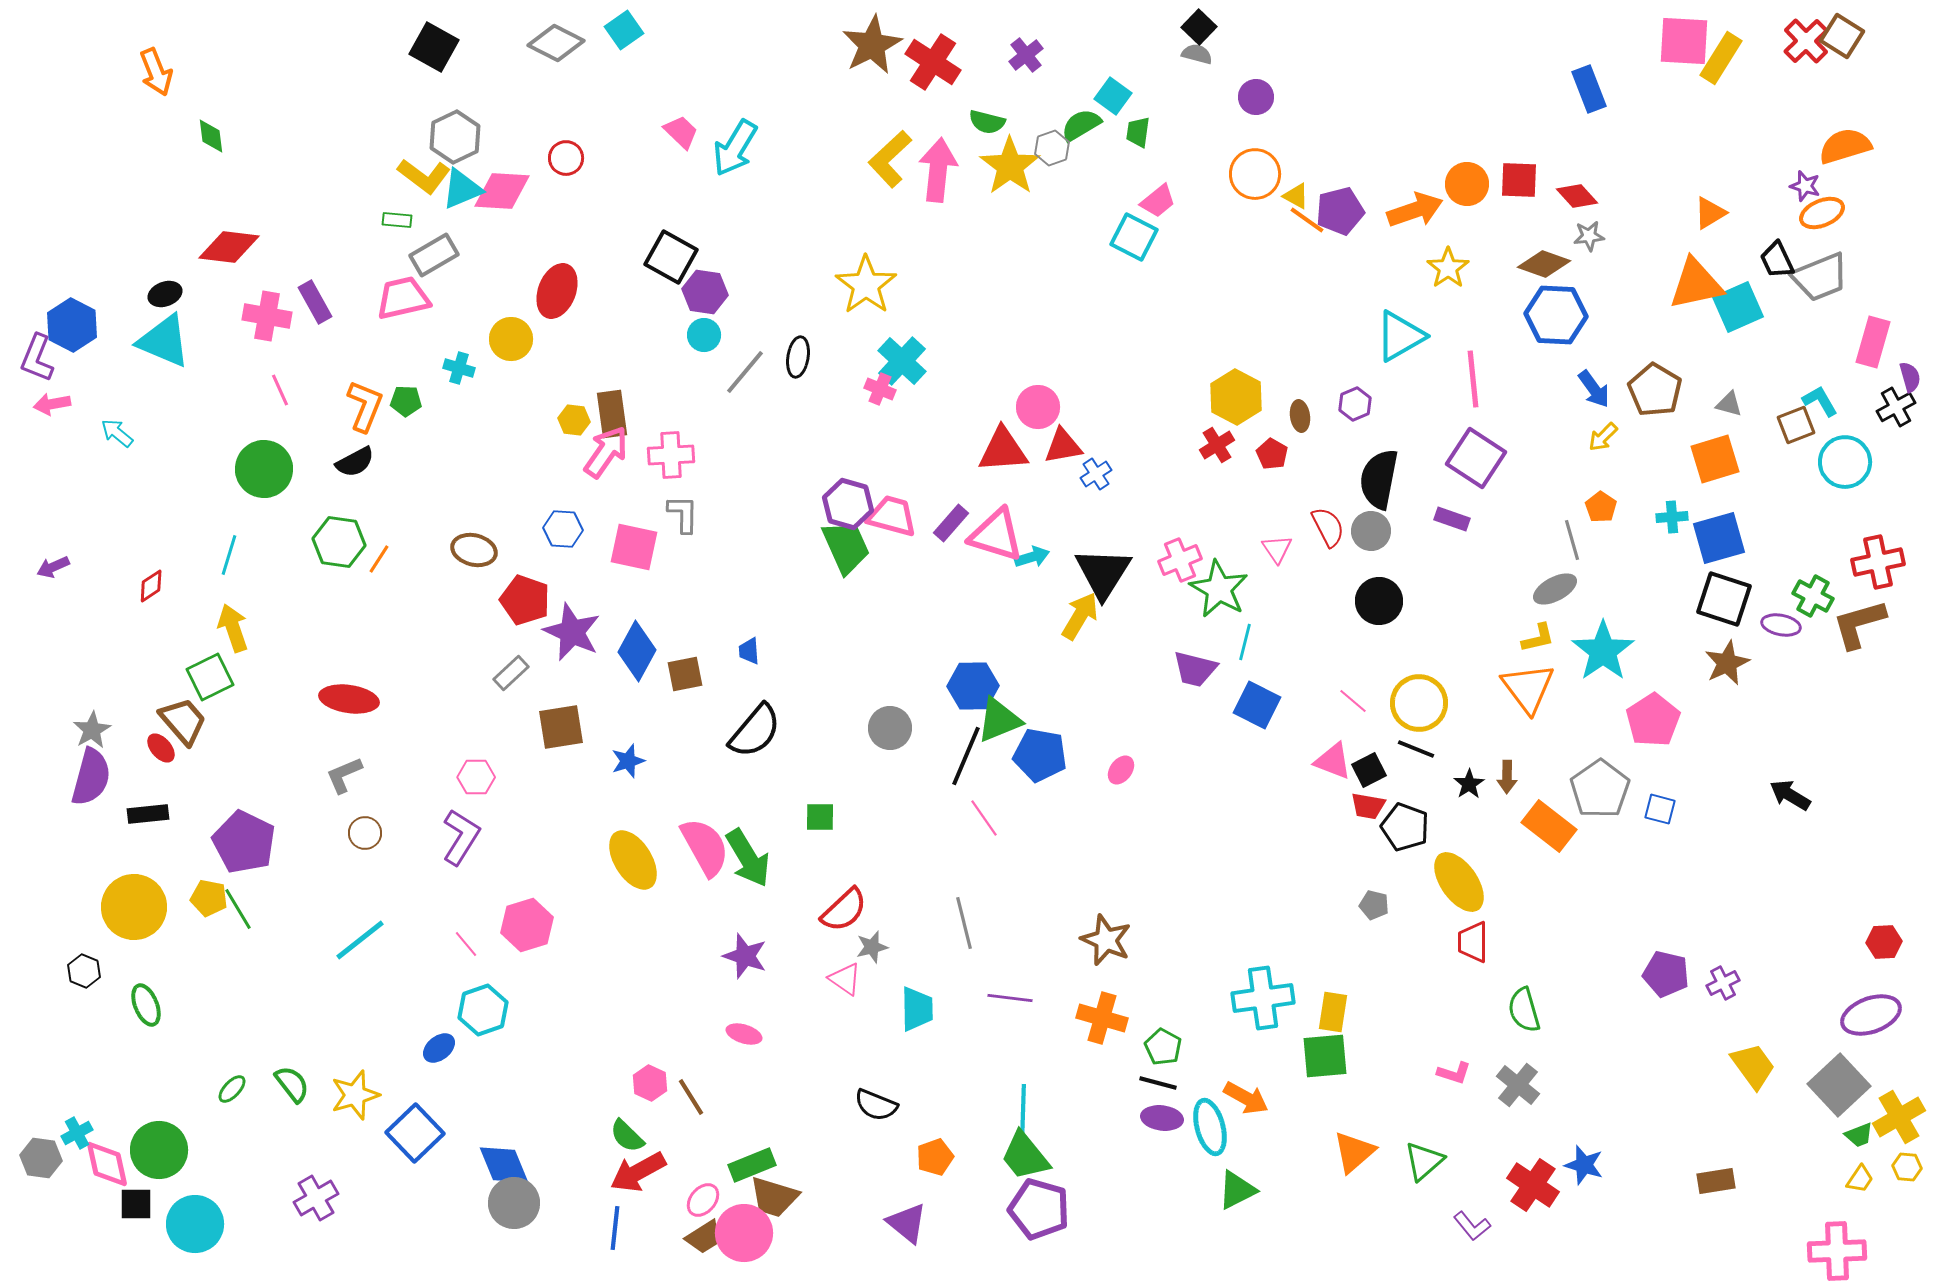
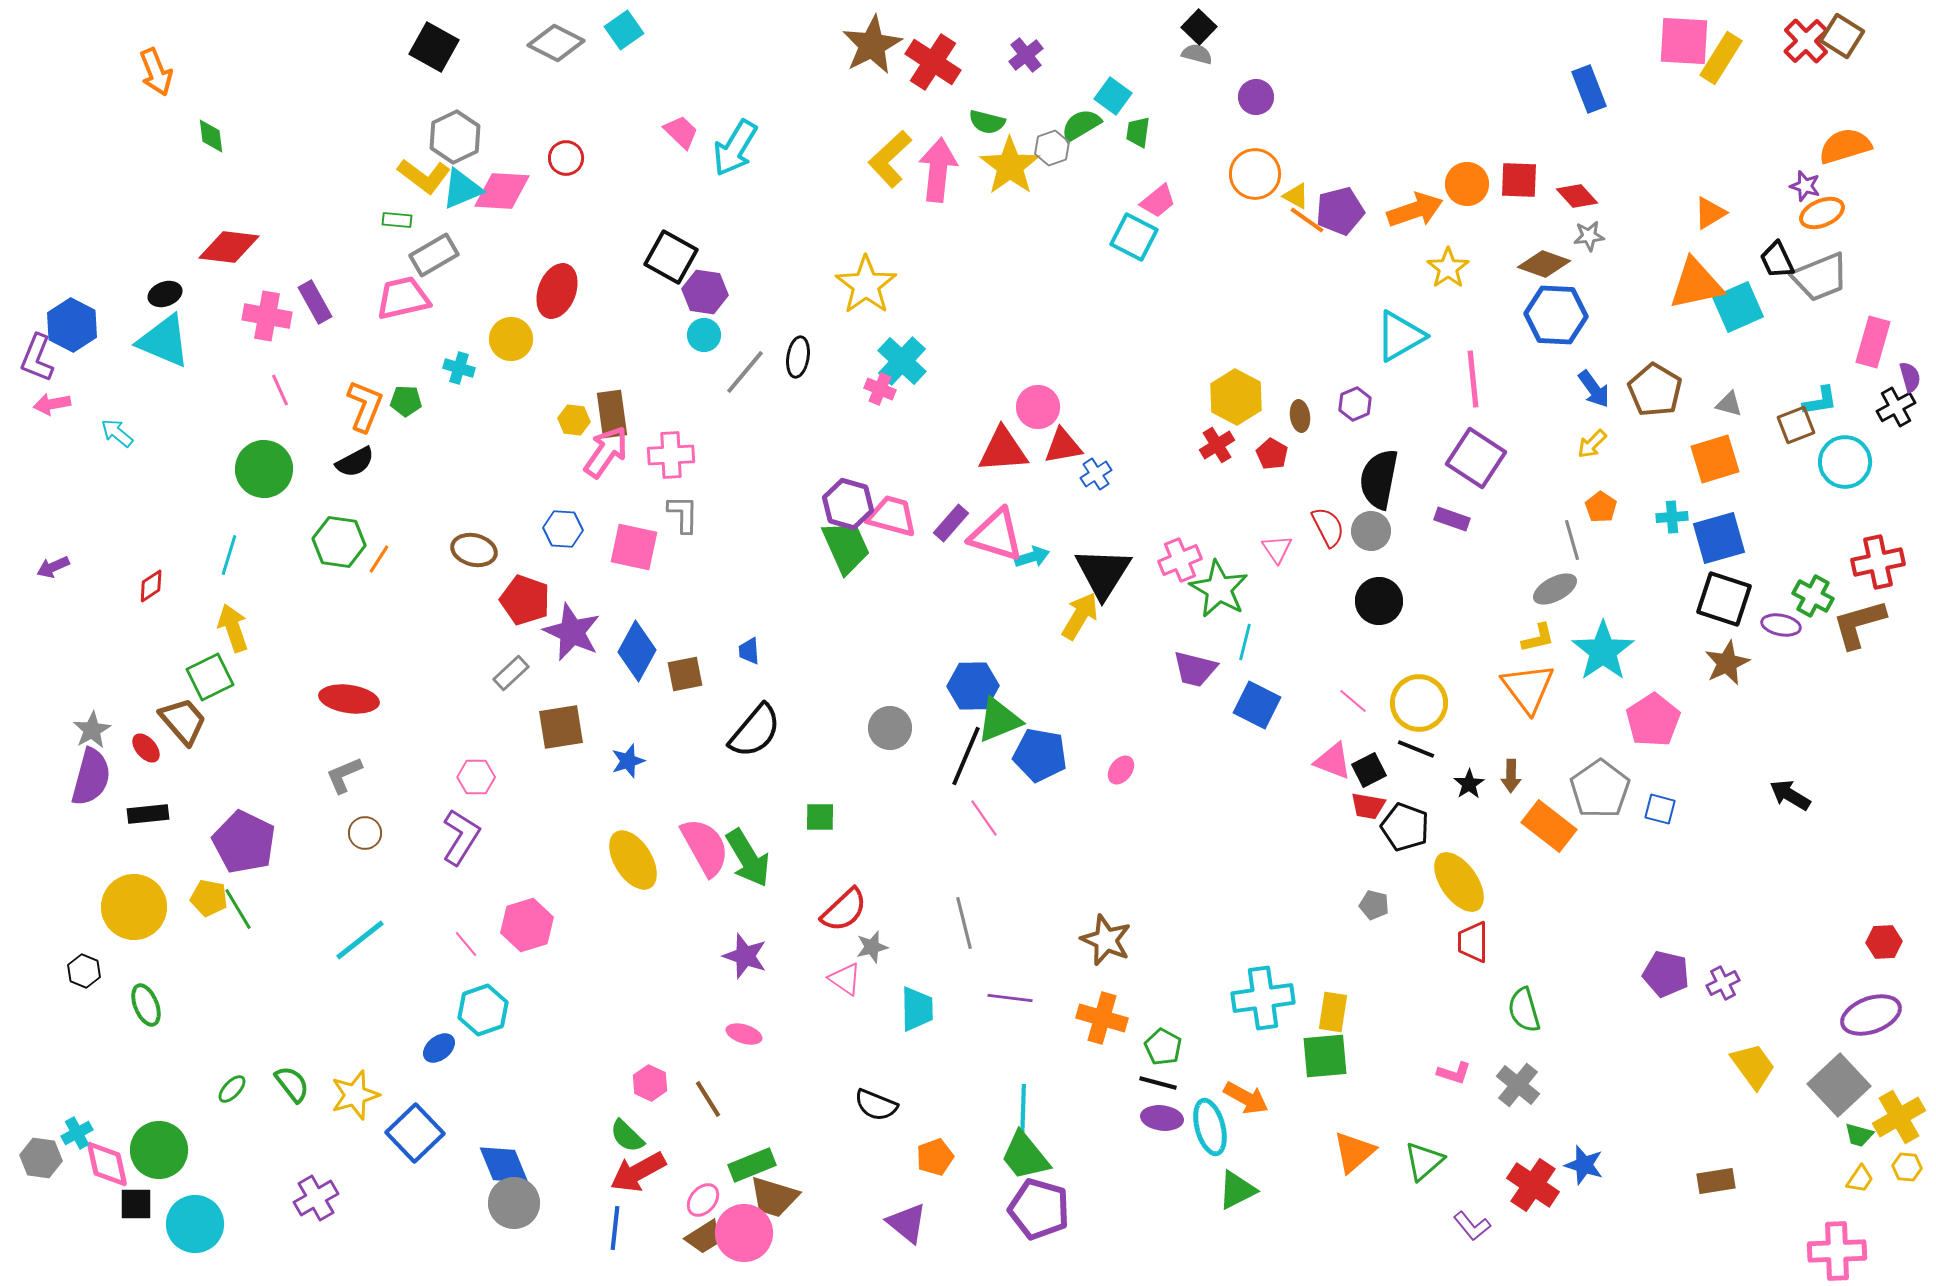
cyan L-shape at (1820, 401): rotated 111 degrees clockwise
yellow arrow at (1603, 437): moved 11 px left, 7 px down
red ellipse at (161, 748): moved 15 px left
brown arrow at (1507, 777): moved 4 px right, 1 px up
brown line at (691, 1097): moved 17 px right, 2 px down
green trapezoid at (1859, 1135): rotated 36 degrees clockwise
